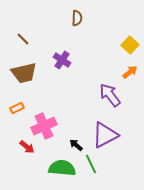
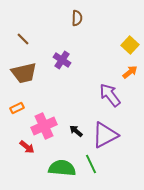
black arrow: moved 14 px up
